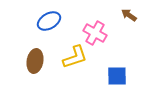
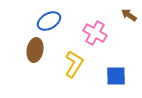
yellow L-shape: moved 1 px left, 7 px down; rotated 40 degrees counterclockwise
brown ellipse: moved 11 px up
blue square: moved 1 px left
